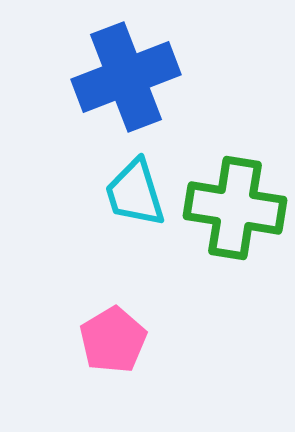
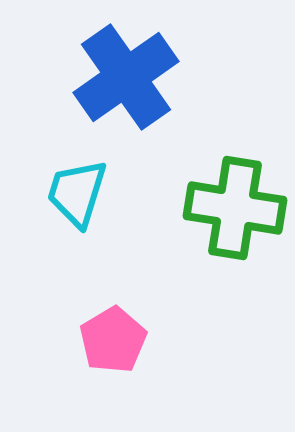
blue cross: rotated 14 degrees counterclockwise
cyan trapezoid: moved 58 px left; rotated 34 degrees clockwise
